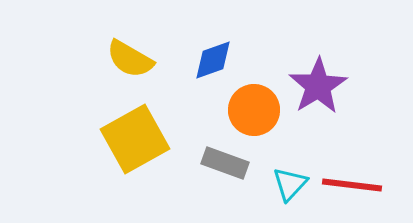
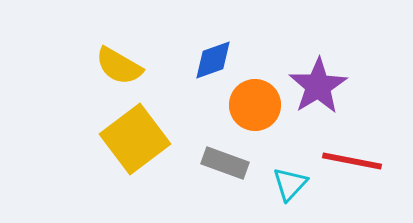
yellow semicircle: moved 11 px left, 7 px down
orange circle: moved 1 px right, 5 px up
yellow square: rotated 8 degrees counterclockwise
red line: moved 24 px up; rotated 4 degrees clockwise
